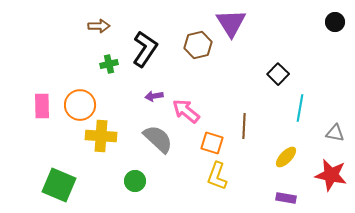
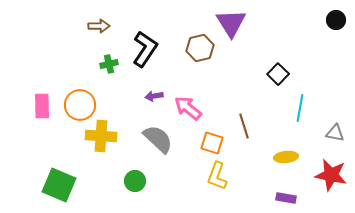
black circle: moved 1 px right, 2 px up
brown hexagon: moved 2 px right, 3 px down
pink arrow: moved 2 px right, 3 px up
brown line: rotated 20 degrees counterclockwise
yellow ellipse: rotated 40 degrees clockwise
